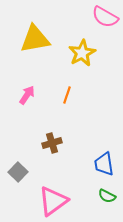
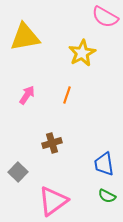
yellow triangle: moved 10 px left, 2 px up
